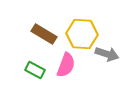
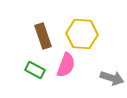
brown rectangle: moved 1 px left, 2 px down; rotated 40 degrees clockwise
gray arrow: moved 5 px right, 24 px down
